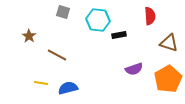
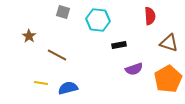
black rectangle: moved 10 px down
